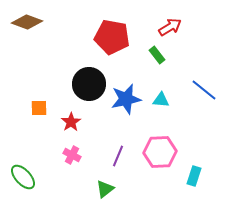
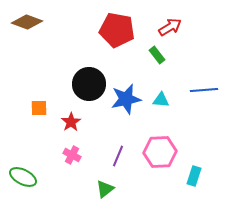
red pentagon: moved 5 px right, 7 px up
blue line: rotated 44 degrees counterclockwise
green ellipse: rotated 20 degrees counterclockwise
